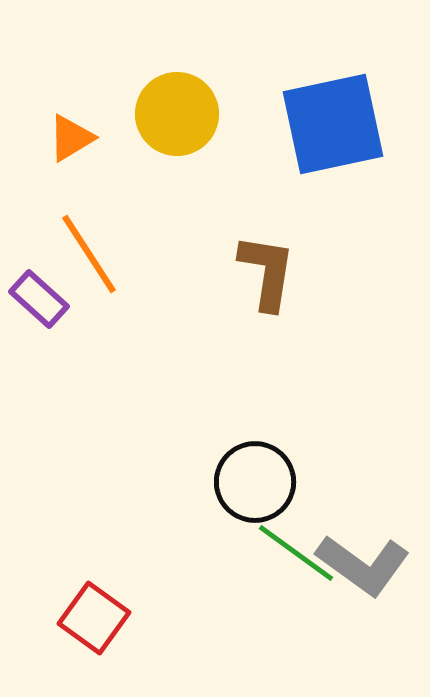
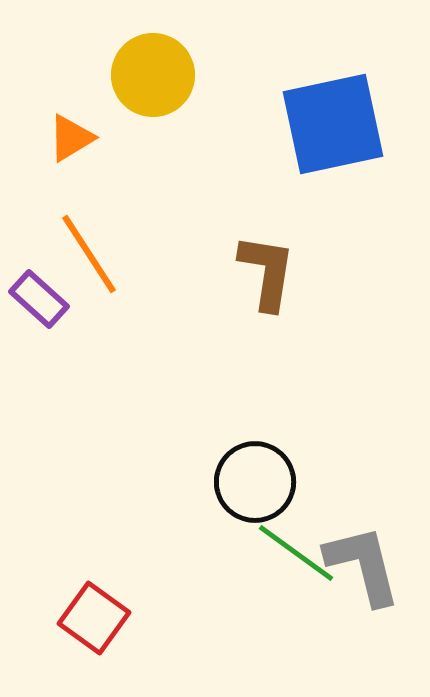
yellow circle: moved 24 px left, 39 px up
gray L-shape: rotated 140 degrees counterclockwise
